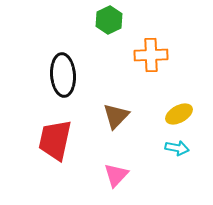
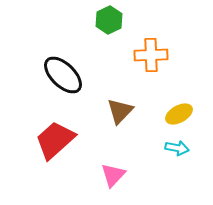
black ellipse: rotated 42 degrees counterclockwise
brown triangle: moved 4 px right, 5 px up
red trapezoid: rotated 36 degrees clockwise
pink triangle: moved 3 px left
